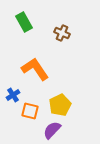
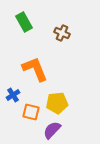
orange L-shape: rotated 12 degrees clockwise
yellow pentagon: moved 3 px left, 2 px up; rotated 20 degrees clockwise
orange square: moved 1 px right, 1 px down
